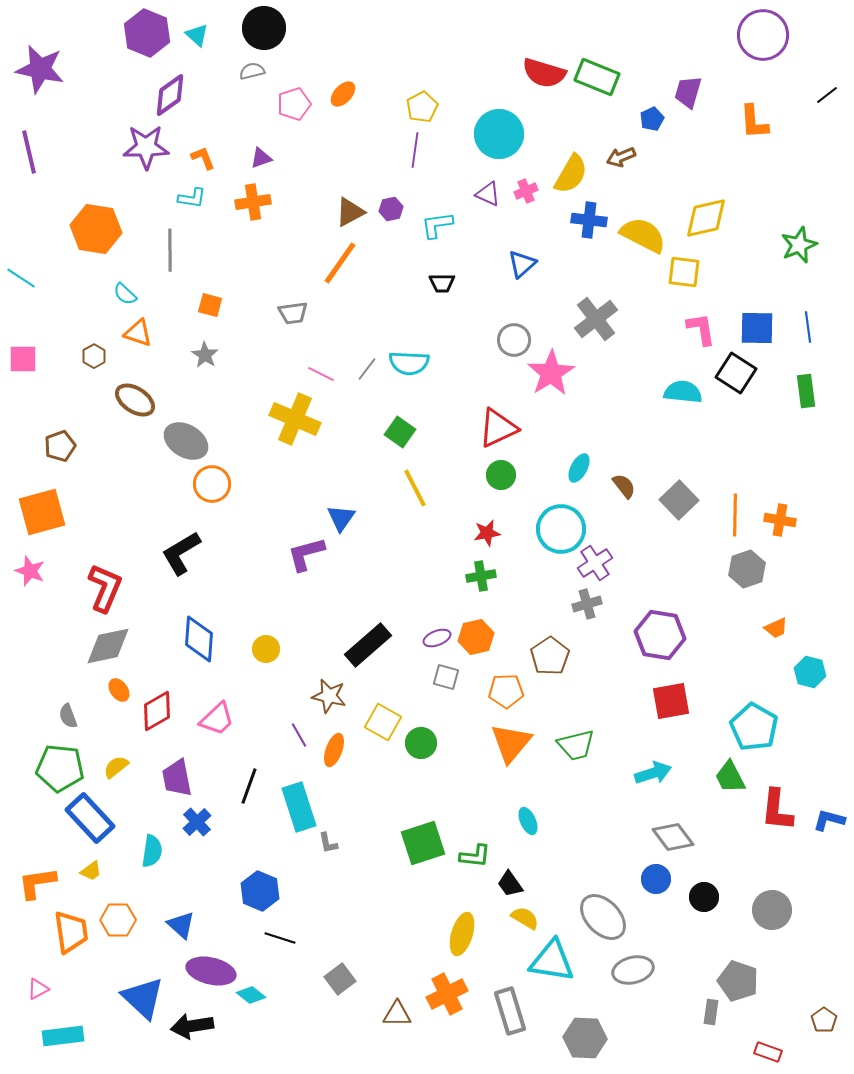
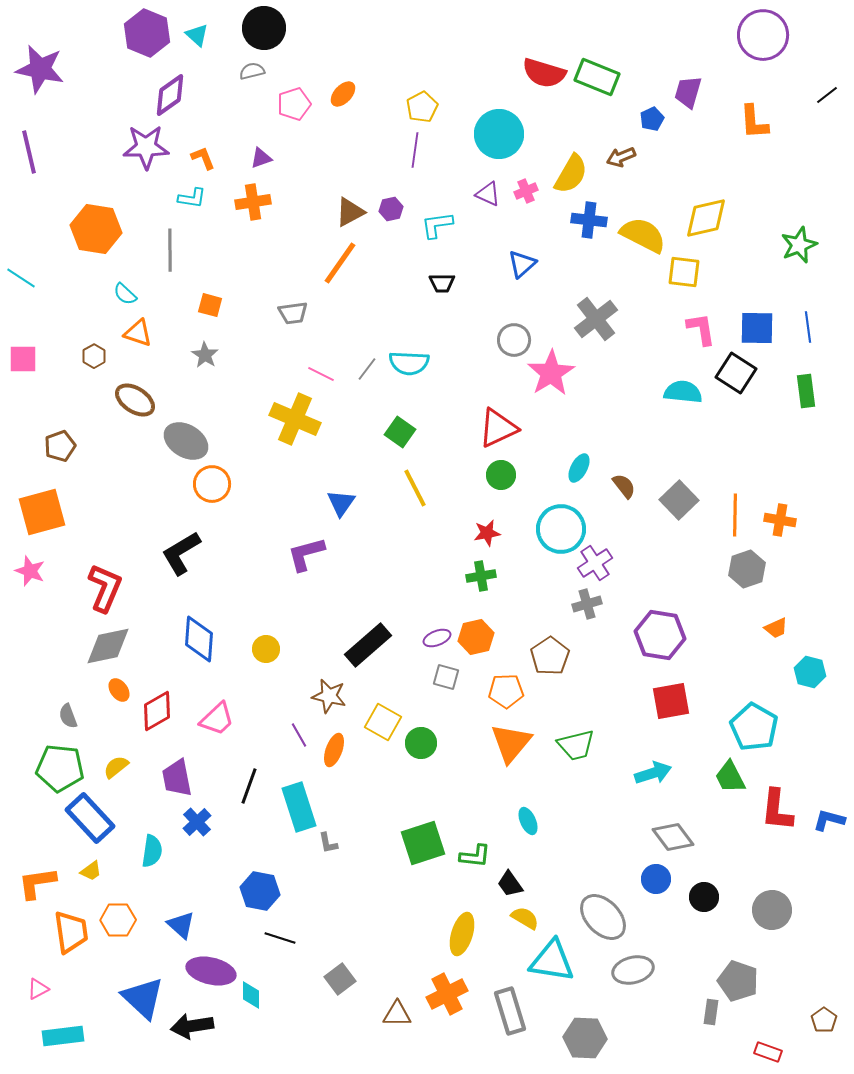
blue triangle at (341, 518): moved 15 px up
blue hexagon at (260, 891): rotated 12 degrees counterclockwise
cyan diamond at (251, 995): rotated 52 degrees clockwise
